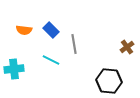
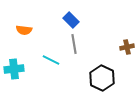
blue rectangle: moved 20 px right, 10 px up
brown cross: rotated 24 degrees clockwise
black hexagon: moved 7 px left, 3 px up; rotated 20 degrees clockwise
